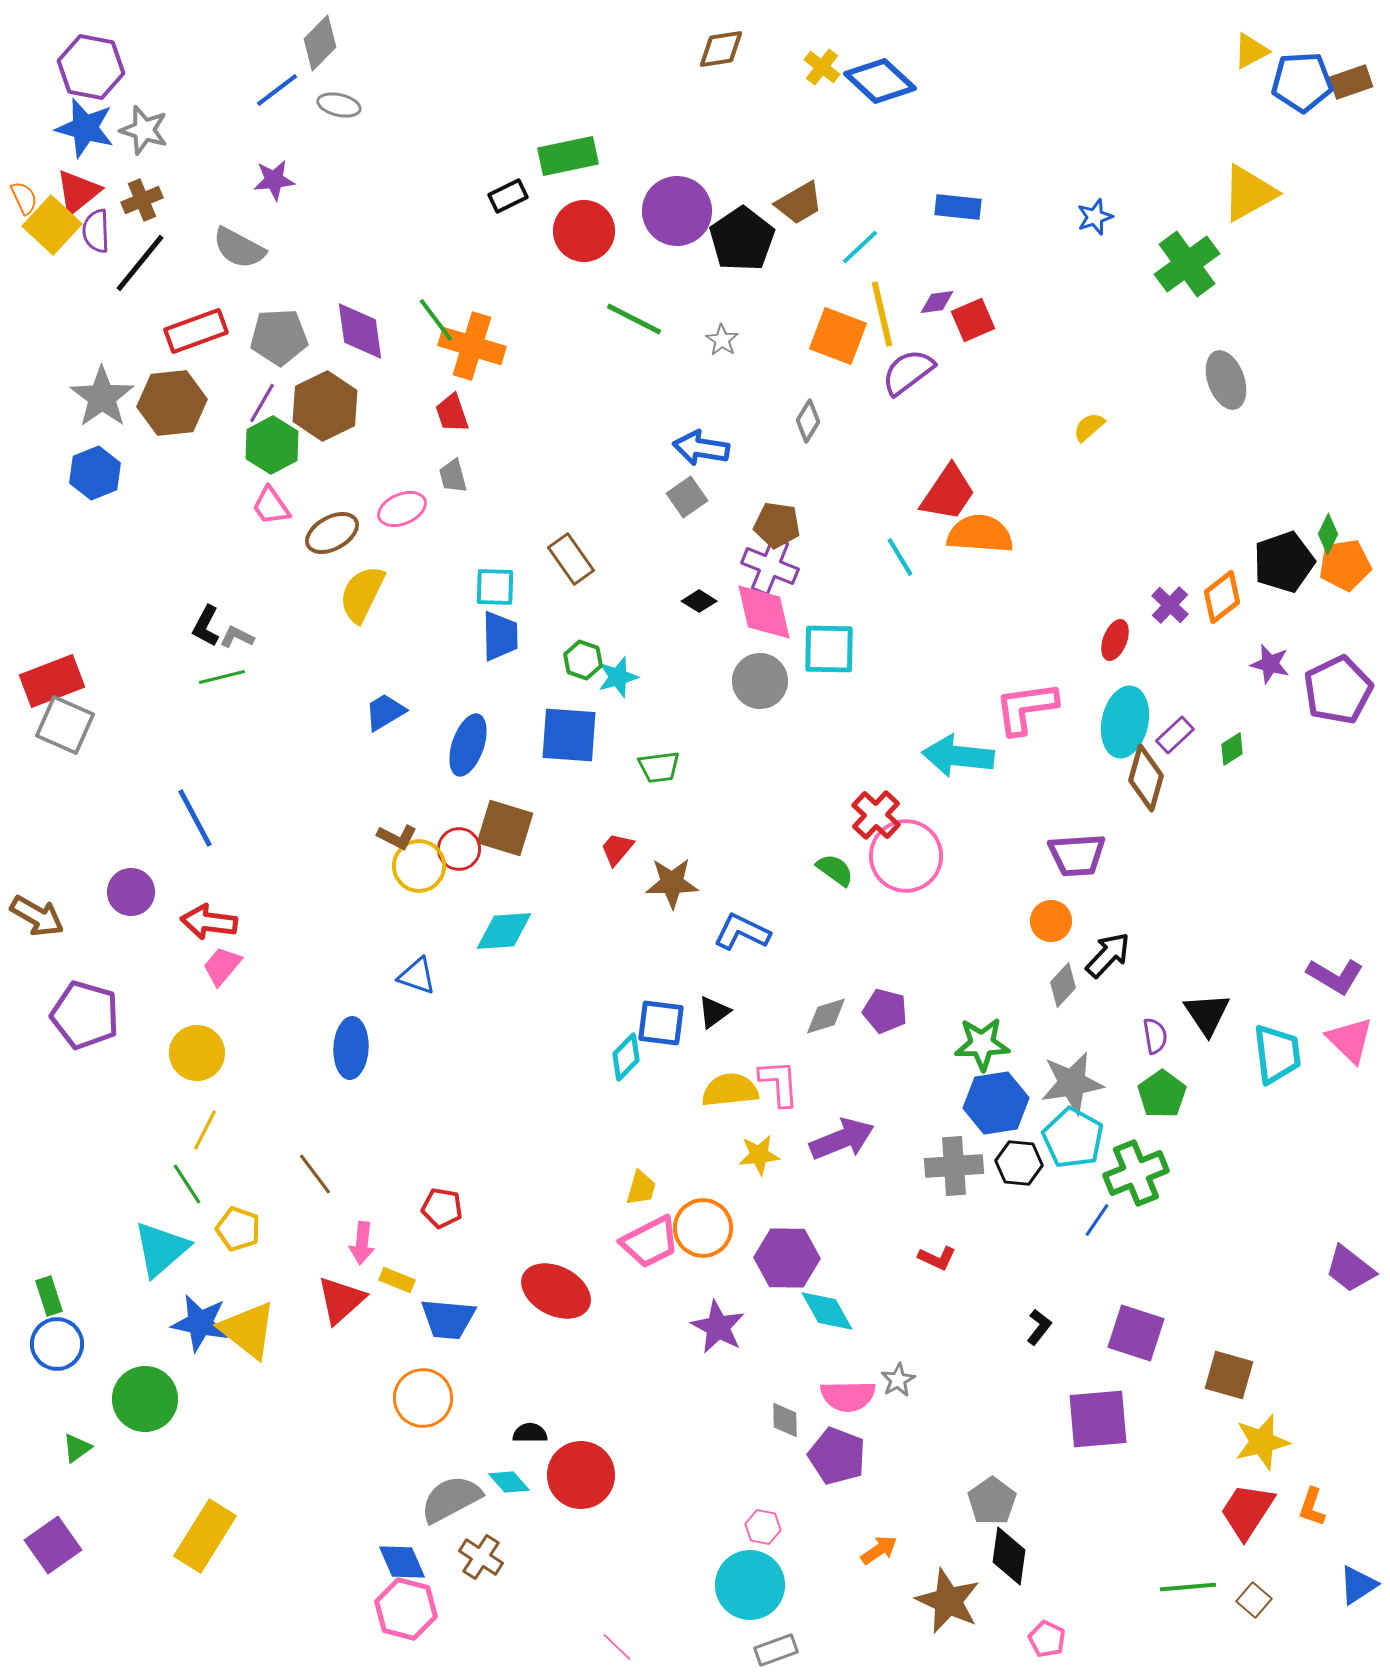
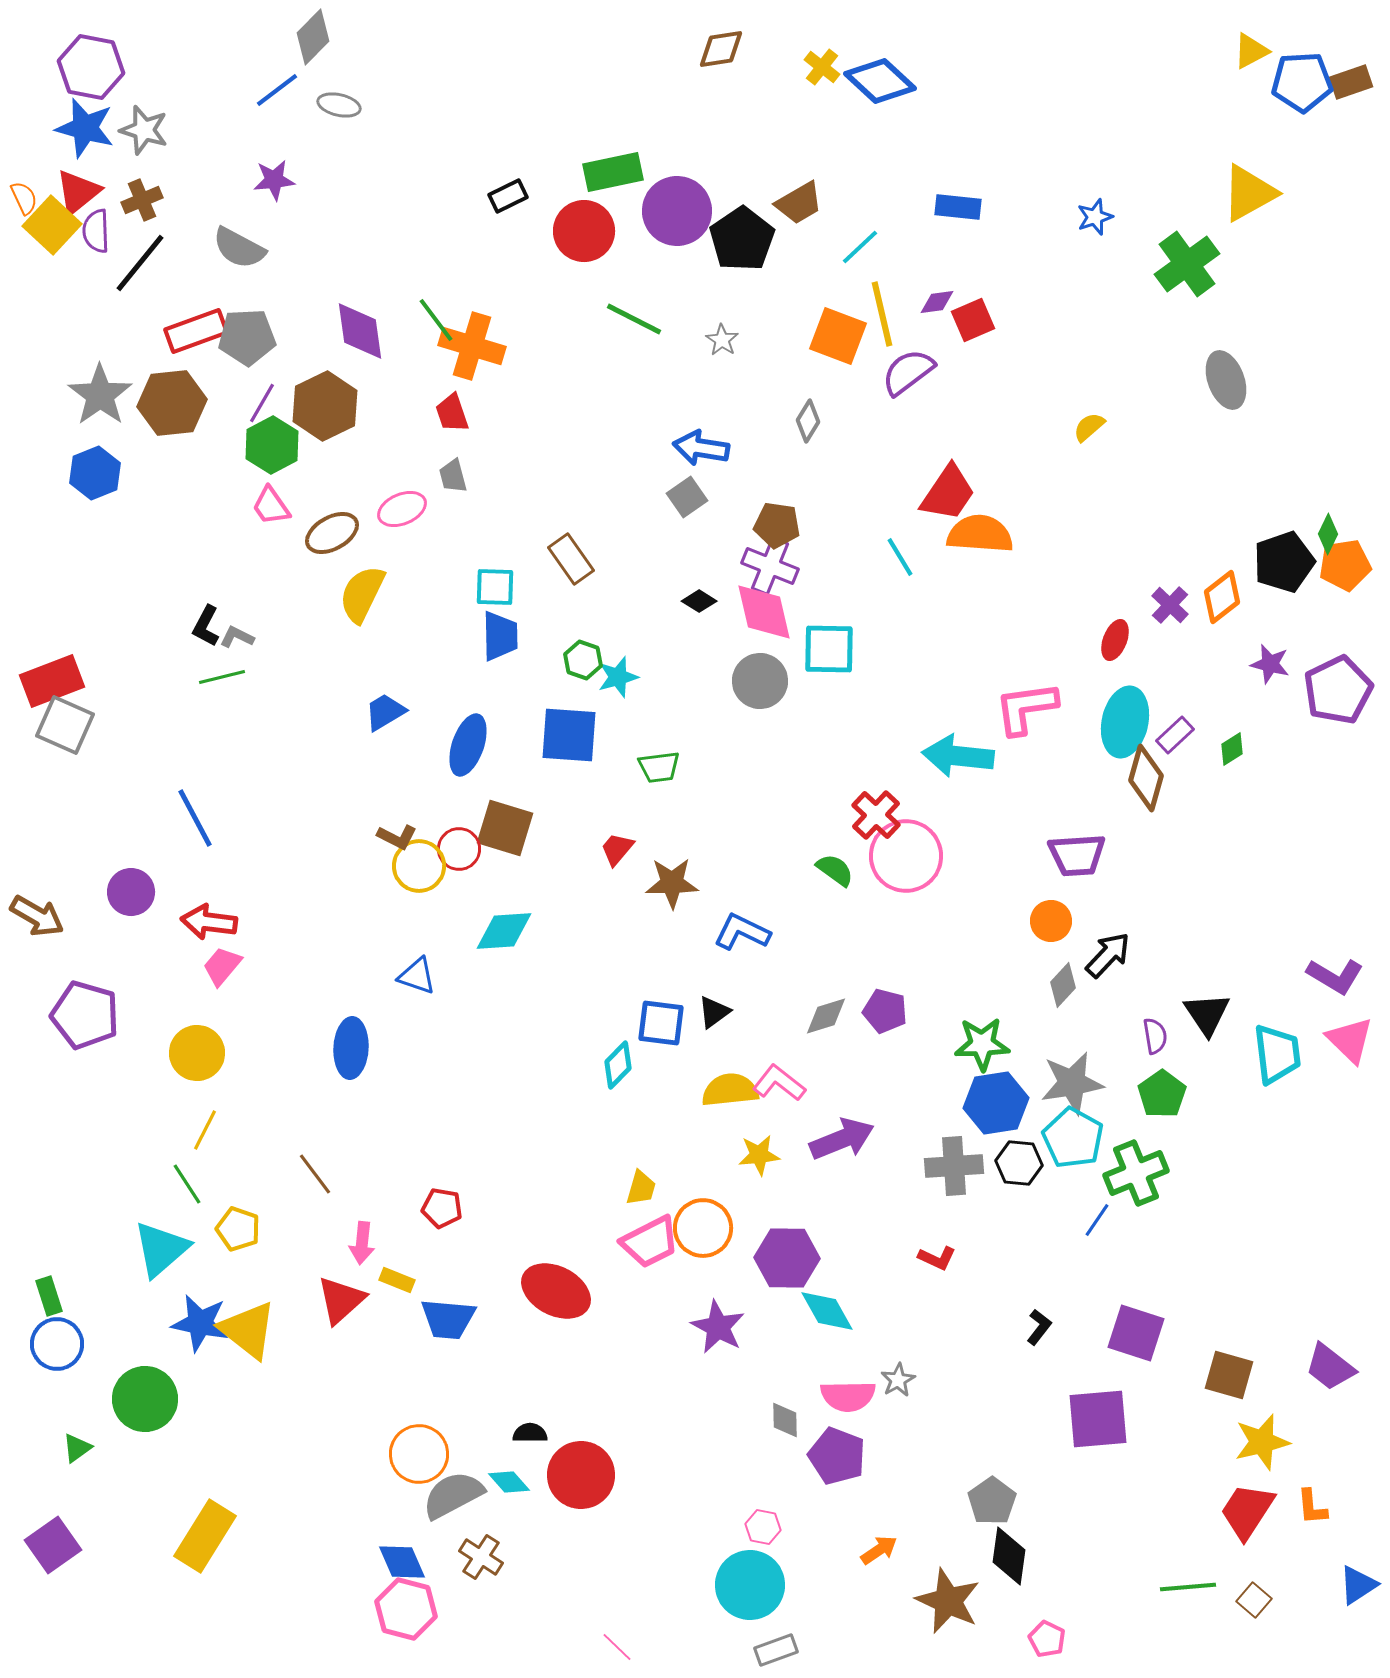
gray diamond at (320, 43): moved 7 px left, 6 px up
green rectangle at (568, 156): moved 45 px right, 16 px down
gray pentagon at (279, 337): moved 32 px left
gray star at (102, 397): moved 2 px left, 2 px up
cyan diamond at (626, 1057): moved 8 px left, 8 px down
pink L-shape at (779, 1083): rotated 48 degrees counterclockwise
purple trapezoid at (1350, 1269): moved 20 px left, 98 px down
orange circle at (423, 1398): moved 4 px left, 56 px down
gray semicircle at (451, 1499): moved 2 px right, 4 px up
orange L-shape at (1312, 1507): rotated 24 degrees counterclockwise
